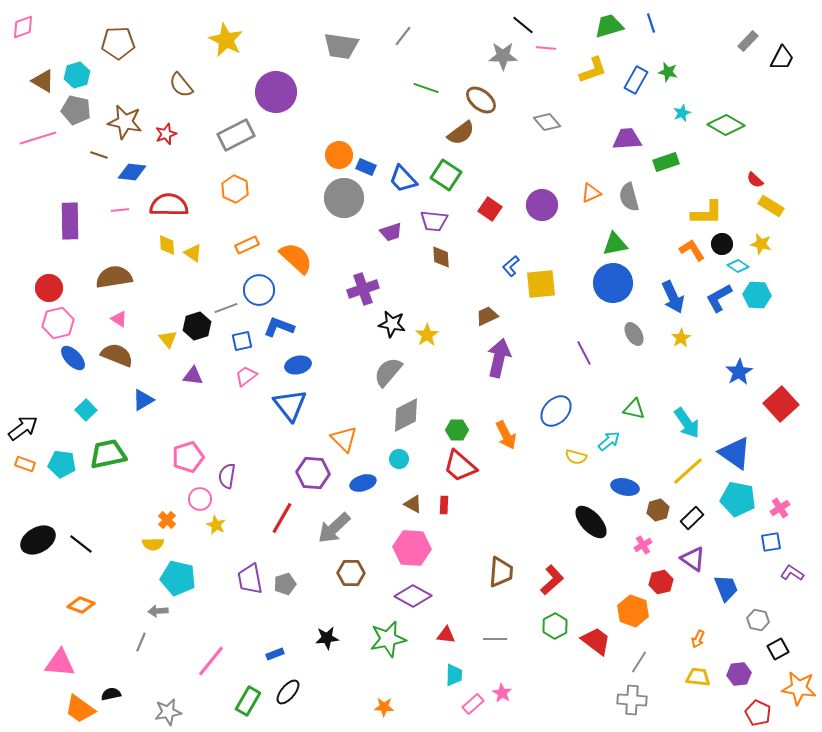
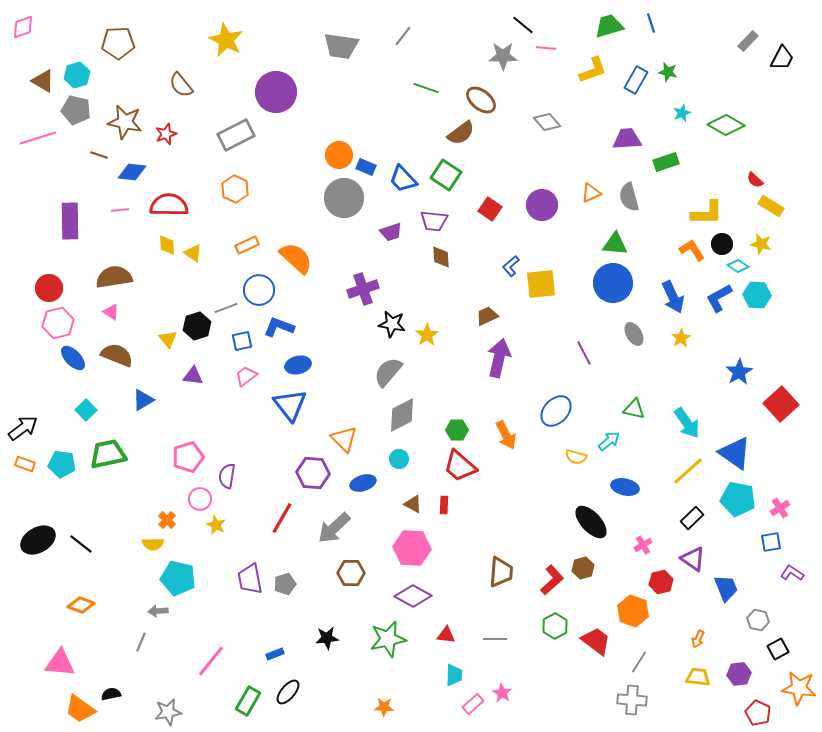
green triangle at (615, 244): rotated 16 degrees clockwise
pink triangle at (119, 319): moved 8 px left, 7 px up
gray diamond at (406, 415): moved 4 px left
brown hexagon at (658, 510): moved 75 px left, 58 px down
